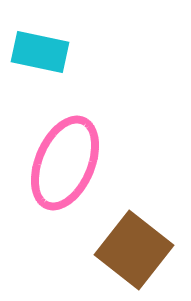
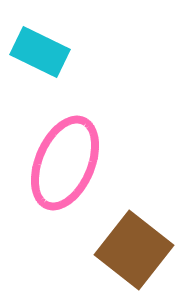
cyan rectangle: rotated 14 degrees clockwise
